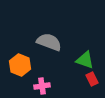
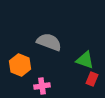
red rectangle: rotated 48 degrees clockwise
